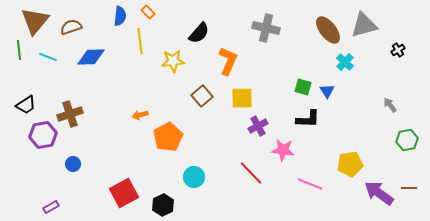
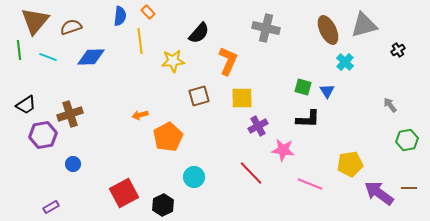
brown ellipse: rotated 12 degrees clockwise
brown square: moved 3 px left; rotated 25 degrees clockwise
